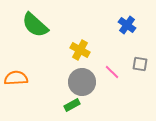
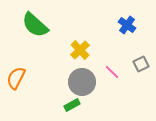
yellow cross: rotated 18 degrees clockwise
gray square: moved 1 px right; rotated 35 degrees counterclockwise
orange semicircle: rotated 60 degrees counterclockwise
